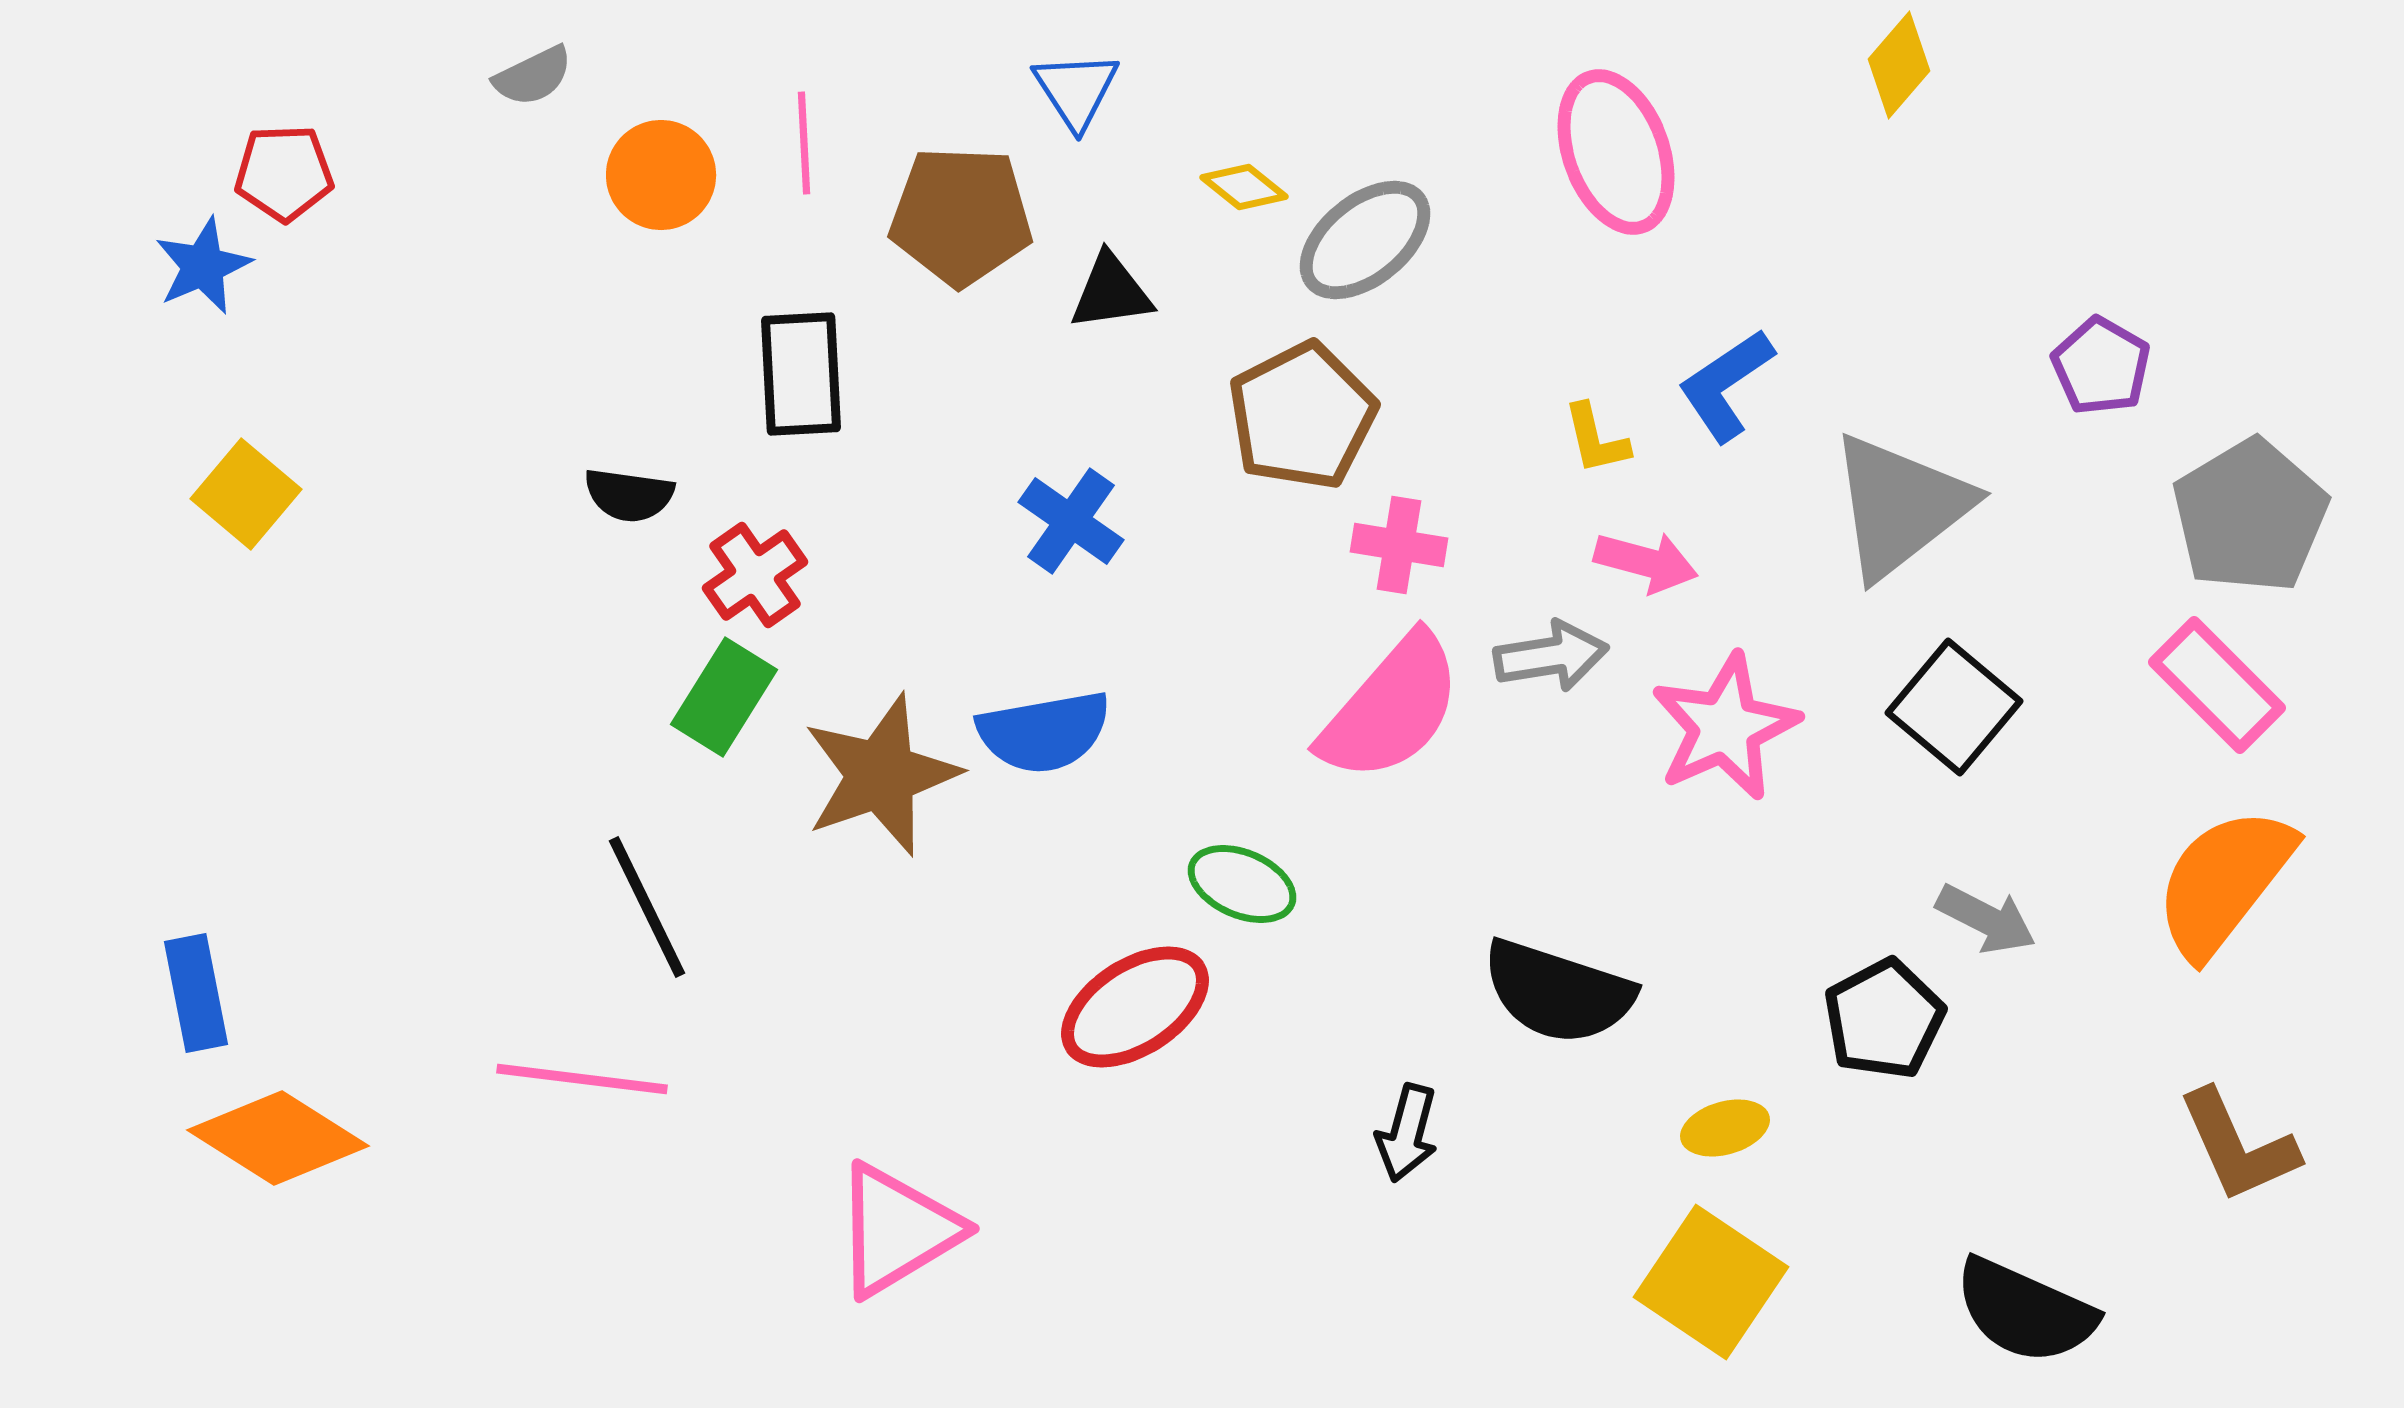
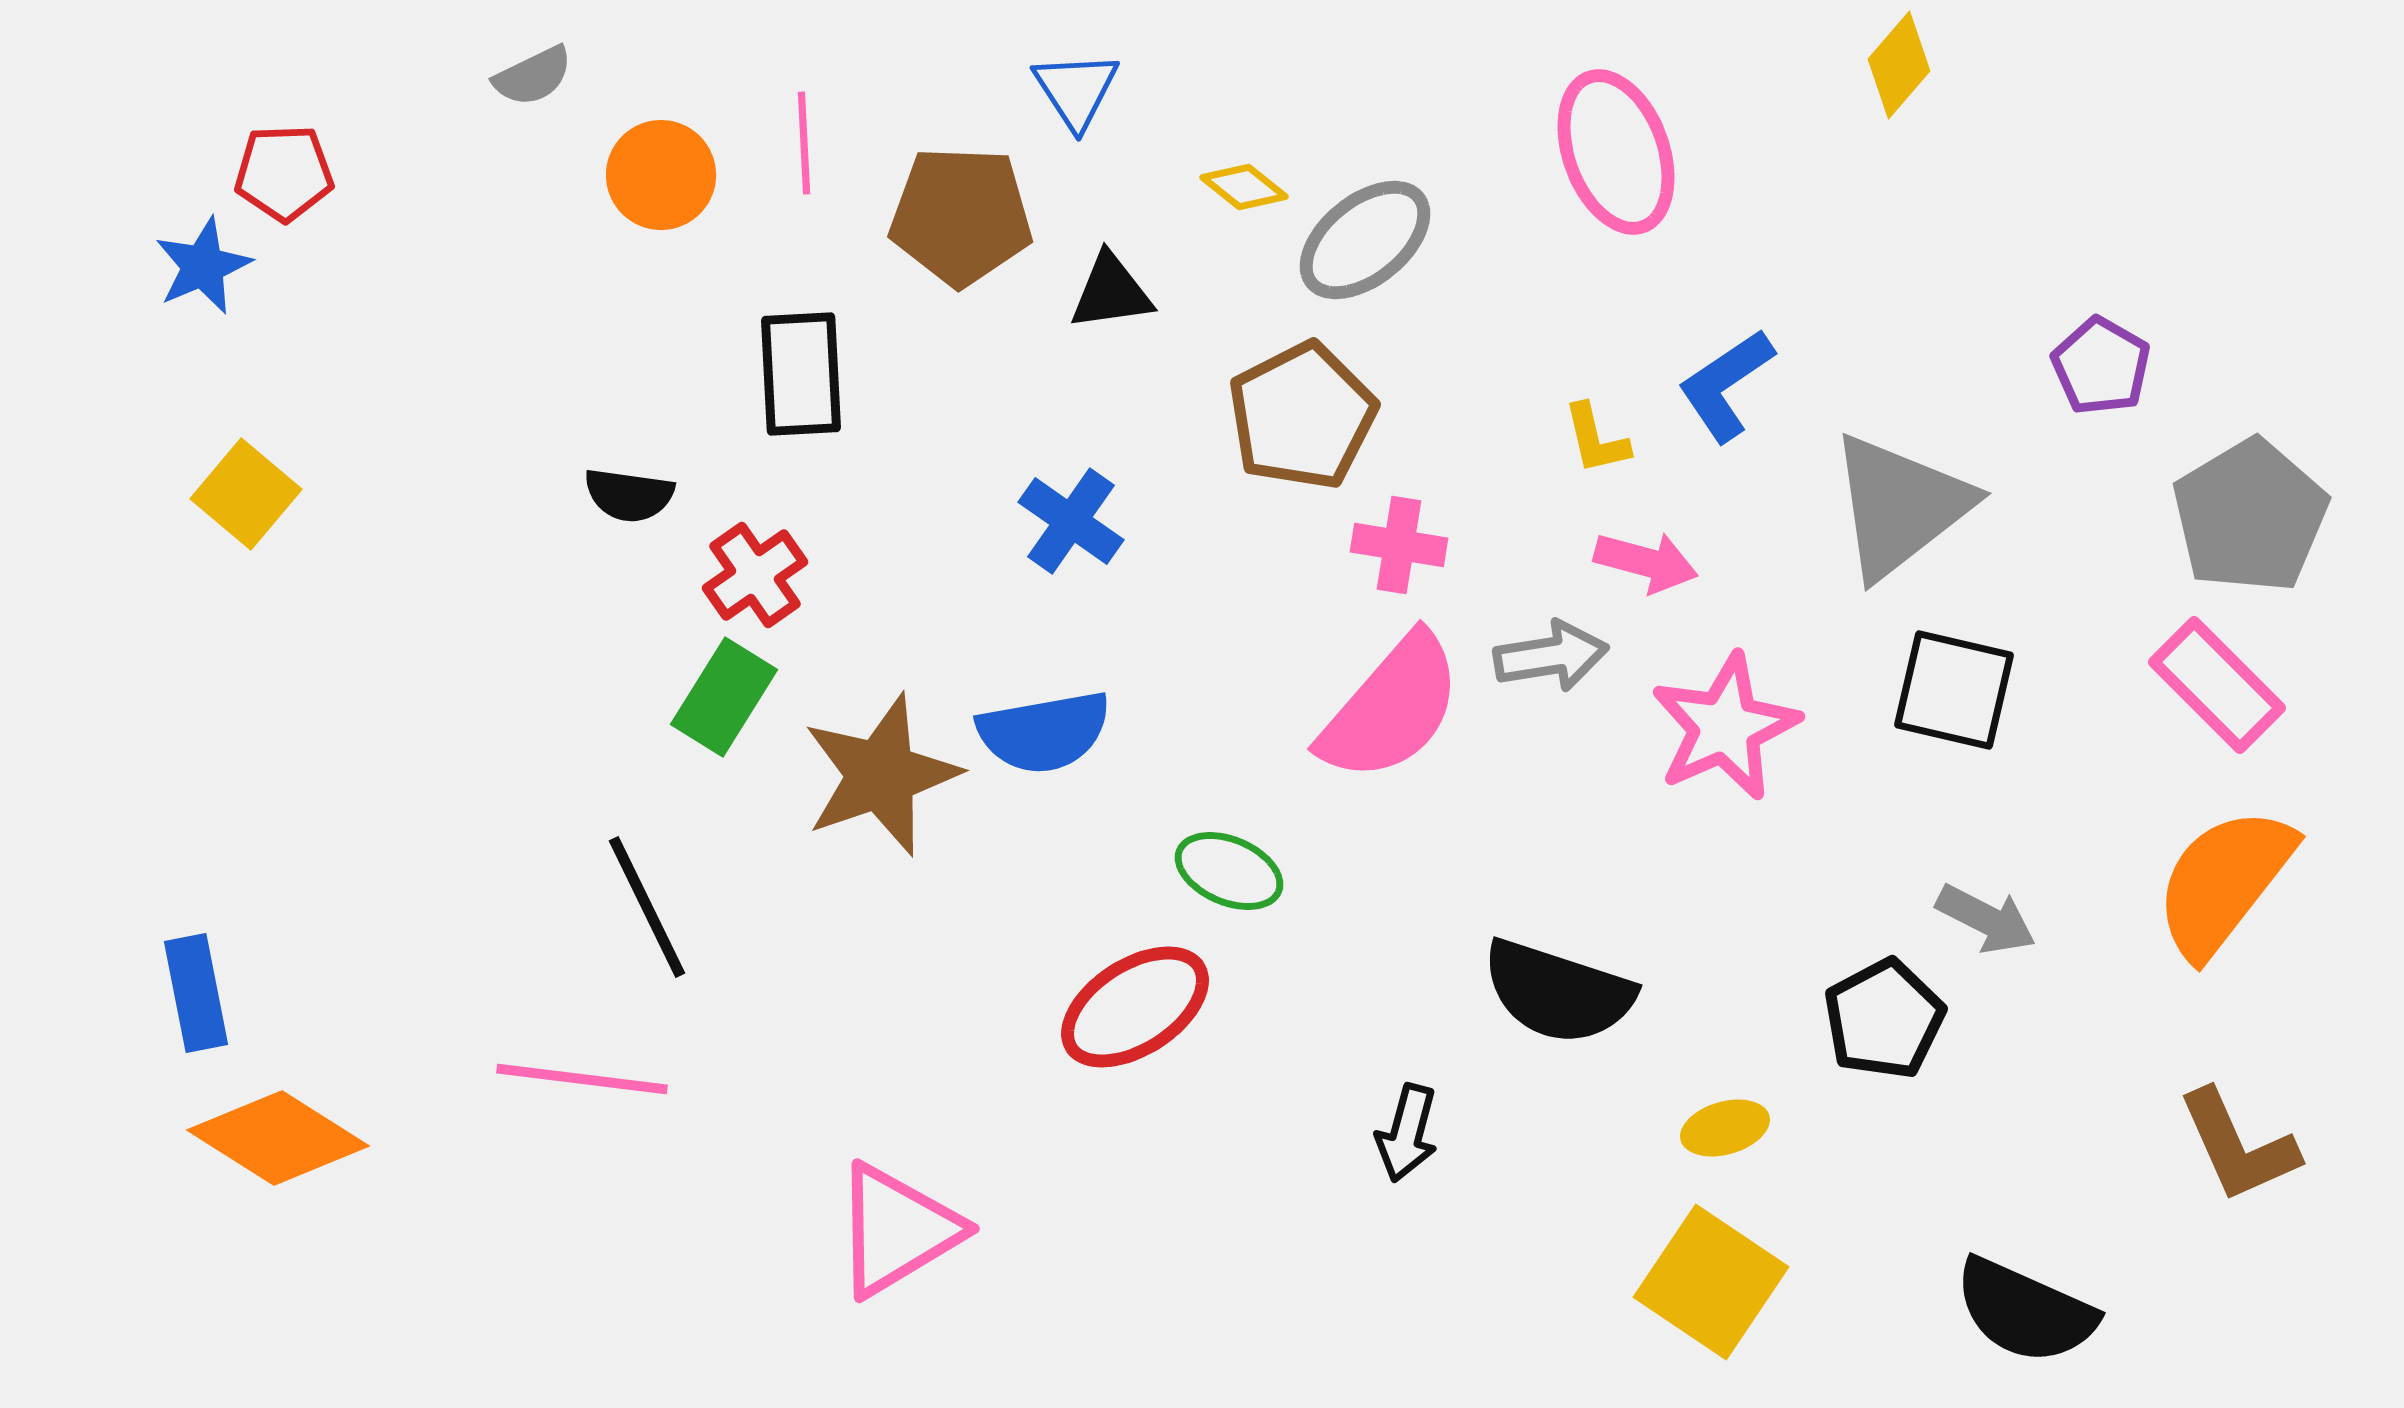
black square at (1954, 707): moved 17 px up; rotated 27 degrees counterclockwise
green ellipse at (1242, 884): moved 13 px left, 13 px up
